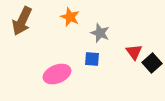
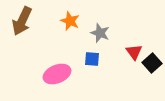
orange star: moved 4 px down
